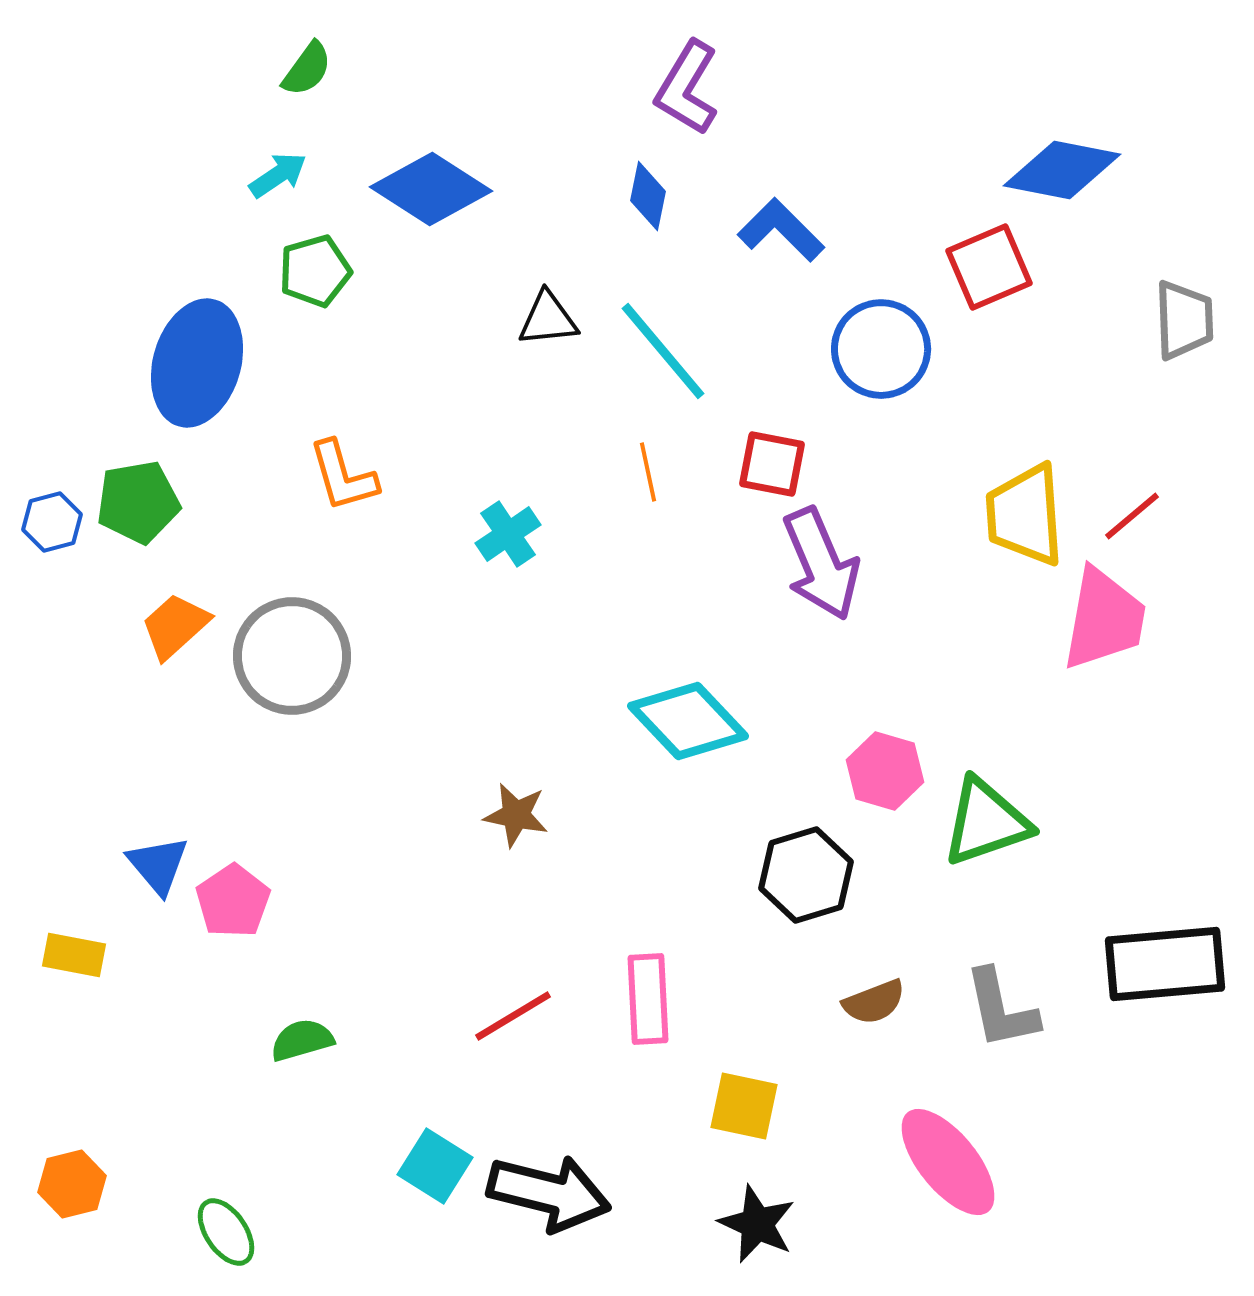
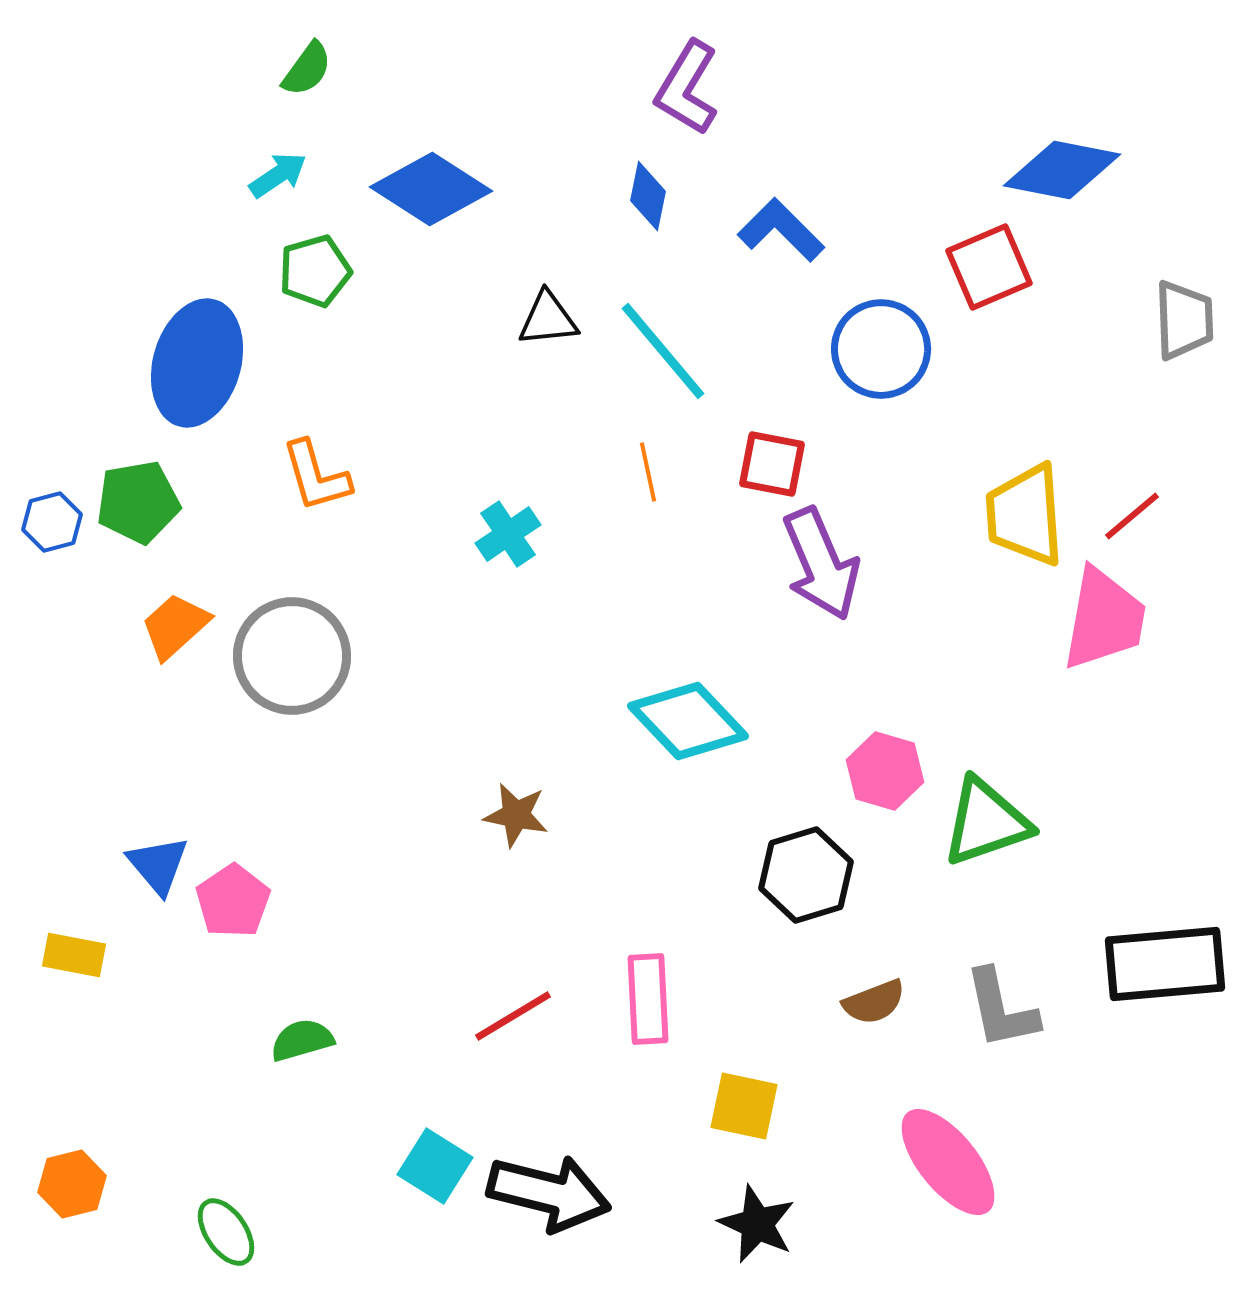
orange L-shape at (343, 476): moved 27 px left
